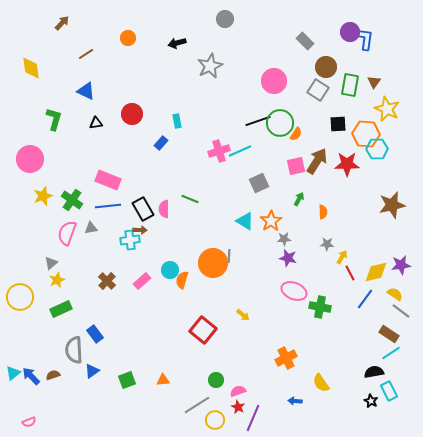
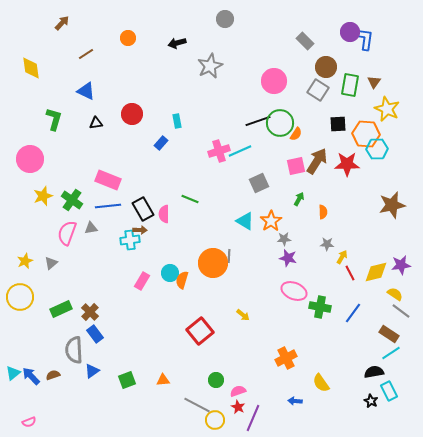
pink semicircle at (164, 209): moved 5 px down
cyan circle at (170, 270): moved 3 px down
yellow star at (57, 280): moved 32 px left, 19 px up
brown cross at (107, 281): moved 17 px left, 31 px down
pink rectangle at (142, 281): rotated 18 degrees counterclockwise
blue line at (365, 299): moved 12 px left, 14 px down
red square at (203, 330): moved 3 px left, 1 px down; rotated 12 degrees clockwise
gray line at (197, 405): rotated 60 degrees clockwise
